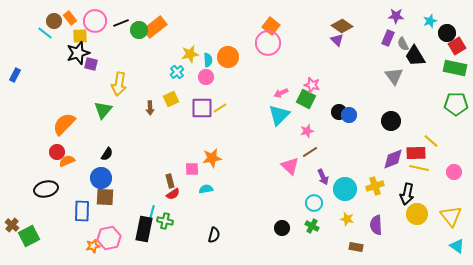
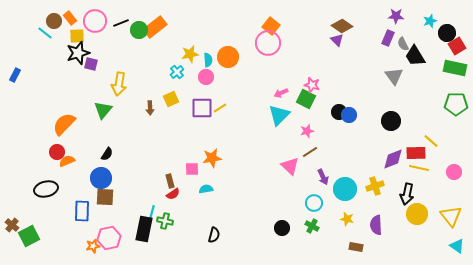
yellow square at (80, 36): moved 3 px left
